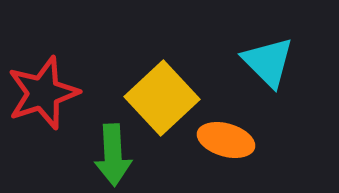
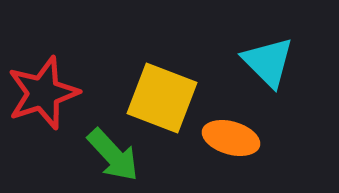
yellow square: rotated 26 degrees counterclockwise
orange ellipse: moved 5 px right, 2 px up
green arrow: rotated 40 degrees counterclockwise
